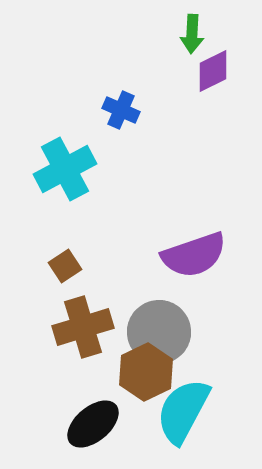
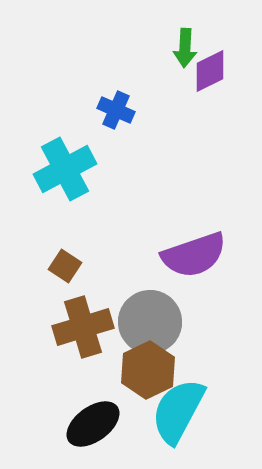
green arrow: moved 7 px left, 14 px down
purple diamond: moved 3 px left
blue cross: moved 5 px left
brown square: rotated 24 degrees counterclockwise
gray circle: moved 9 px left, 10 px up
brown hexagon: moved 2 px right, 2 px up
cyan semicircle: moved 5 px left
black ellipse: rotated 4 degrees clockwise
